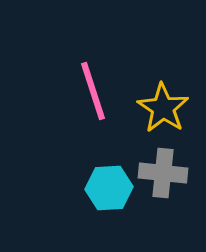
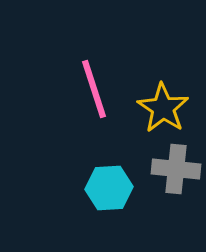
pink line: moved 1 px right, 2 px up
gray cross: moved 13 px right, 4 px up
